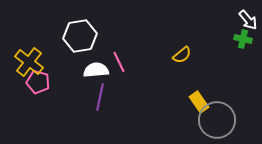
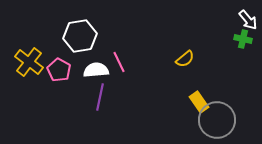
yellow semicircle: moved 3 px right, 4 px down
pink pentagon: moved 21 px right, 12 px up; rotated 15 degrees clockwise
